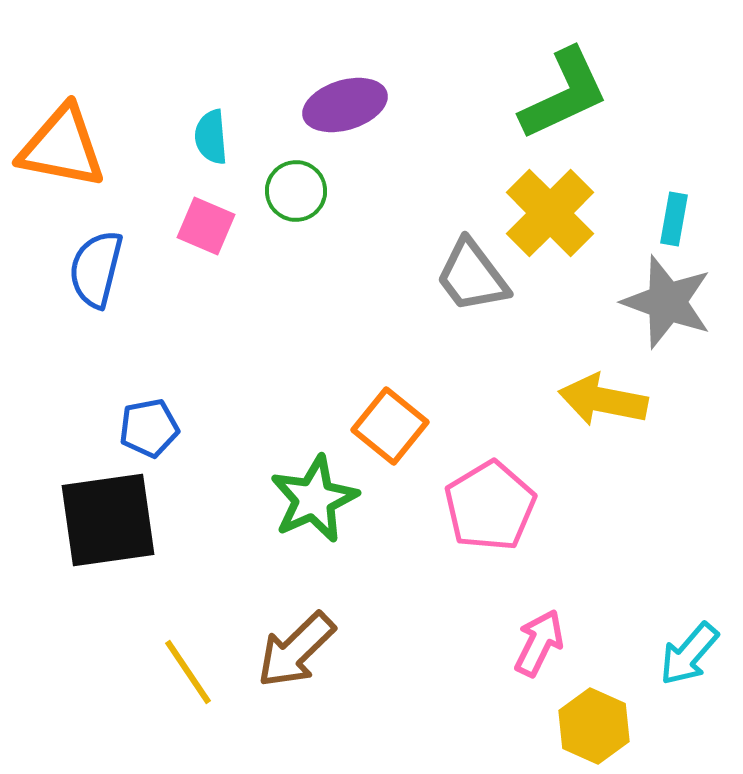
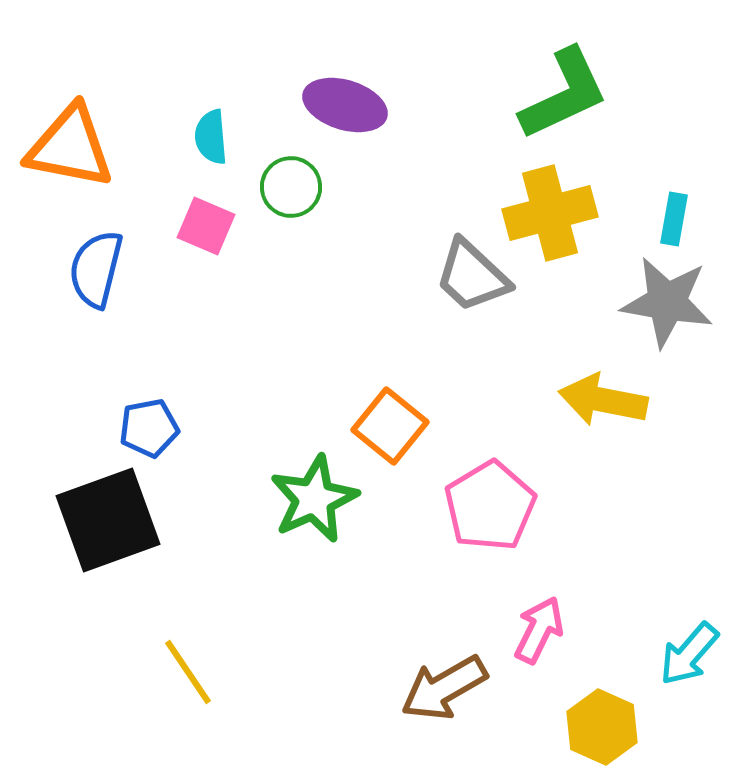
purple ellipse: rotated 34 degrees clockwise
orange triangle: moved 8 px right
green circle: moved 5 px left, 4 px up
yellow cross: rotated 30 degrees clockwise
gray trapezoid: rotated 10 degrees counterclockwise
gray star: rotated 10 degrees counterclockwise
black square: rotated 12 degrees counterclockwise
pink arrow: moved 13 px up
brown arrow: moved 148 px right, 38 px down; rotated 14 degrees clockwise
yellow hexagon: moved 8 px right, 1 px down
